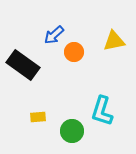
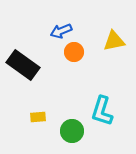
blue arrow: moved 7 px right, 4 px up; rotated 20 degrees clockwise
